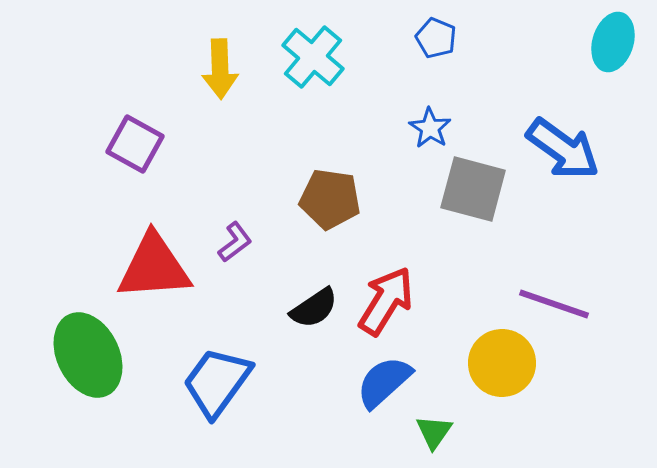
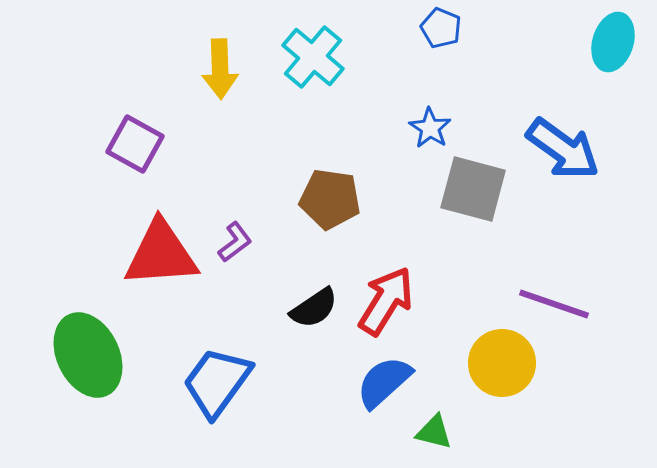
blue pentagon: moved 5 px right, 10 px up
red triangle: moved 7 px right, 13 px up
green triangle: rotated 51 degrees counterclockwise
